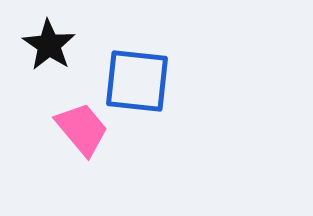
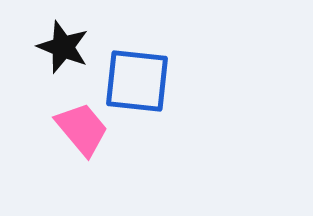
black star: moved 14 px right, 2 px down; rotated 12 degrees counterclockwise
